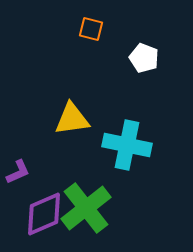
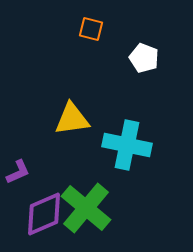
green cross: rotated 12 degrees counterclockwise
